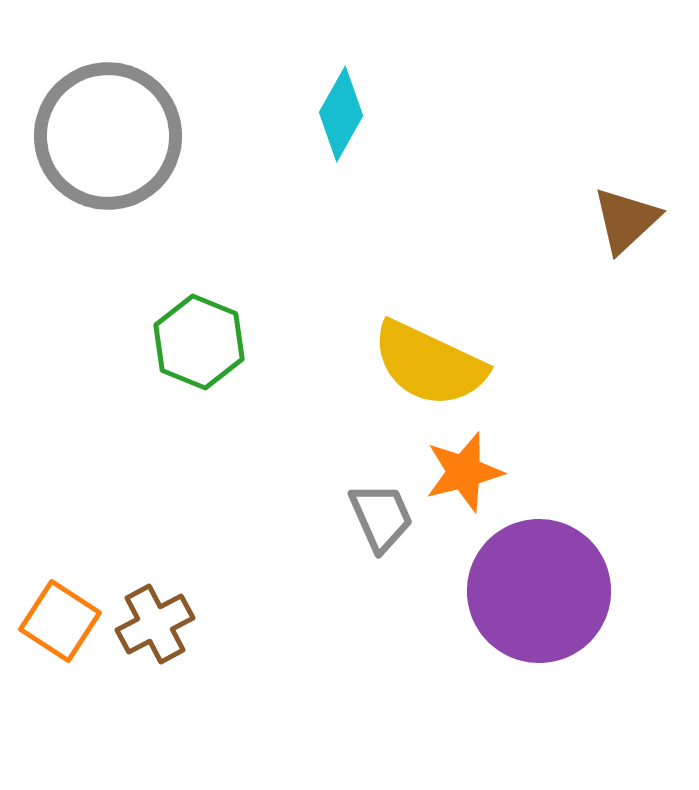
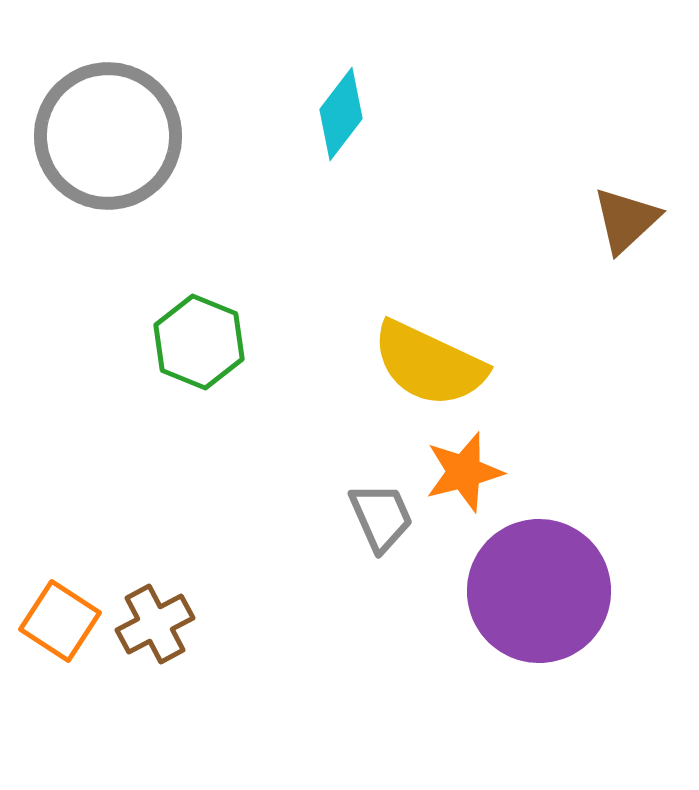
cyan diamond: rotated 8 degrees clockwise
